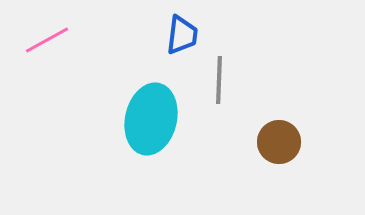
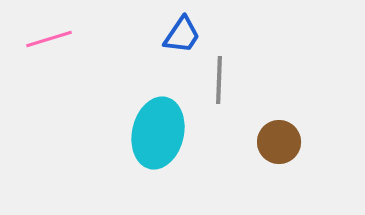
blue trapezoid: rotated 27 degrees clockwise
pink line: moved 2 px right, 1 px up; rotated 12 degrees clockwise
cyan ellipse: moved 7 px right, 14 px down
